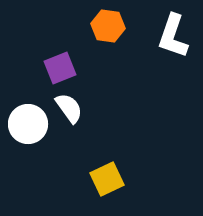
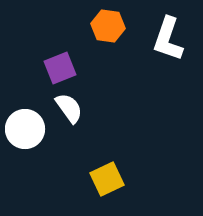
white L-shape: moved 5 px left, 3 px down
white circle: moved 3 px left, 5 px down
